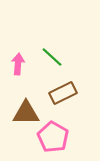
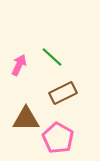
pink arrow: moved 1 px right, 1 px down; rotated 20 degrees clockwise
brown triangle: moved 6 px down
pink pentagon: moved 5 px right, 1 px down
